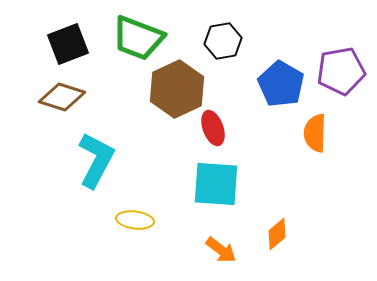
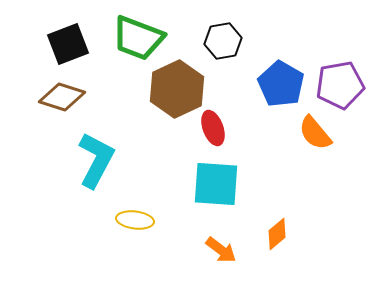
purple pentagon: moved 1 px left, 14 px down
orange semicircle: rotated 42 degrees counterclockwise
